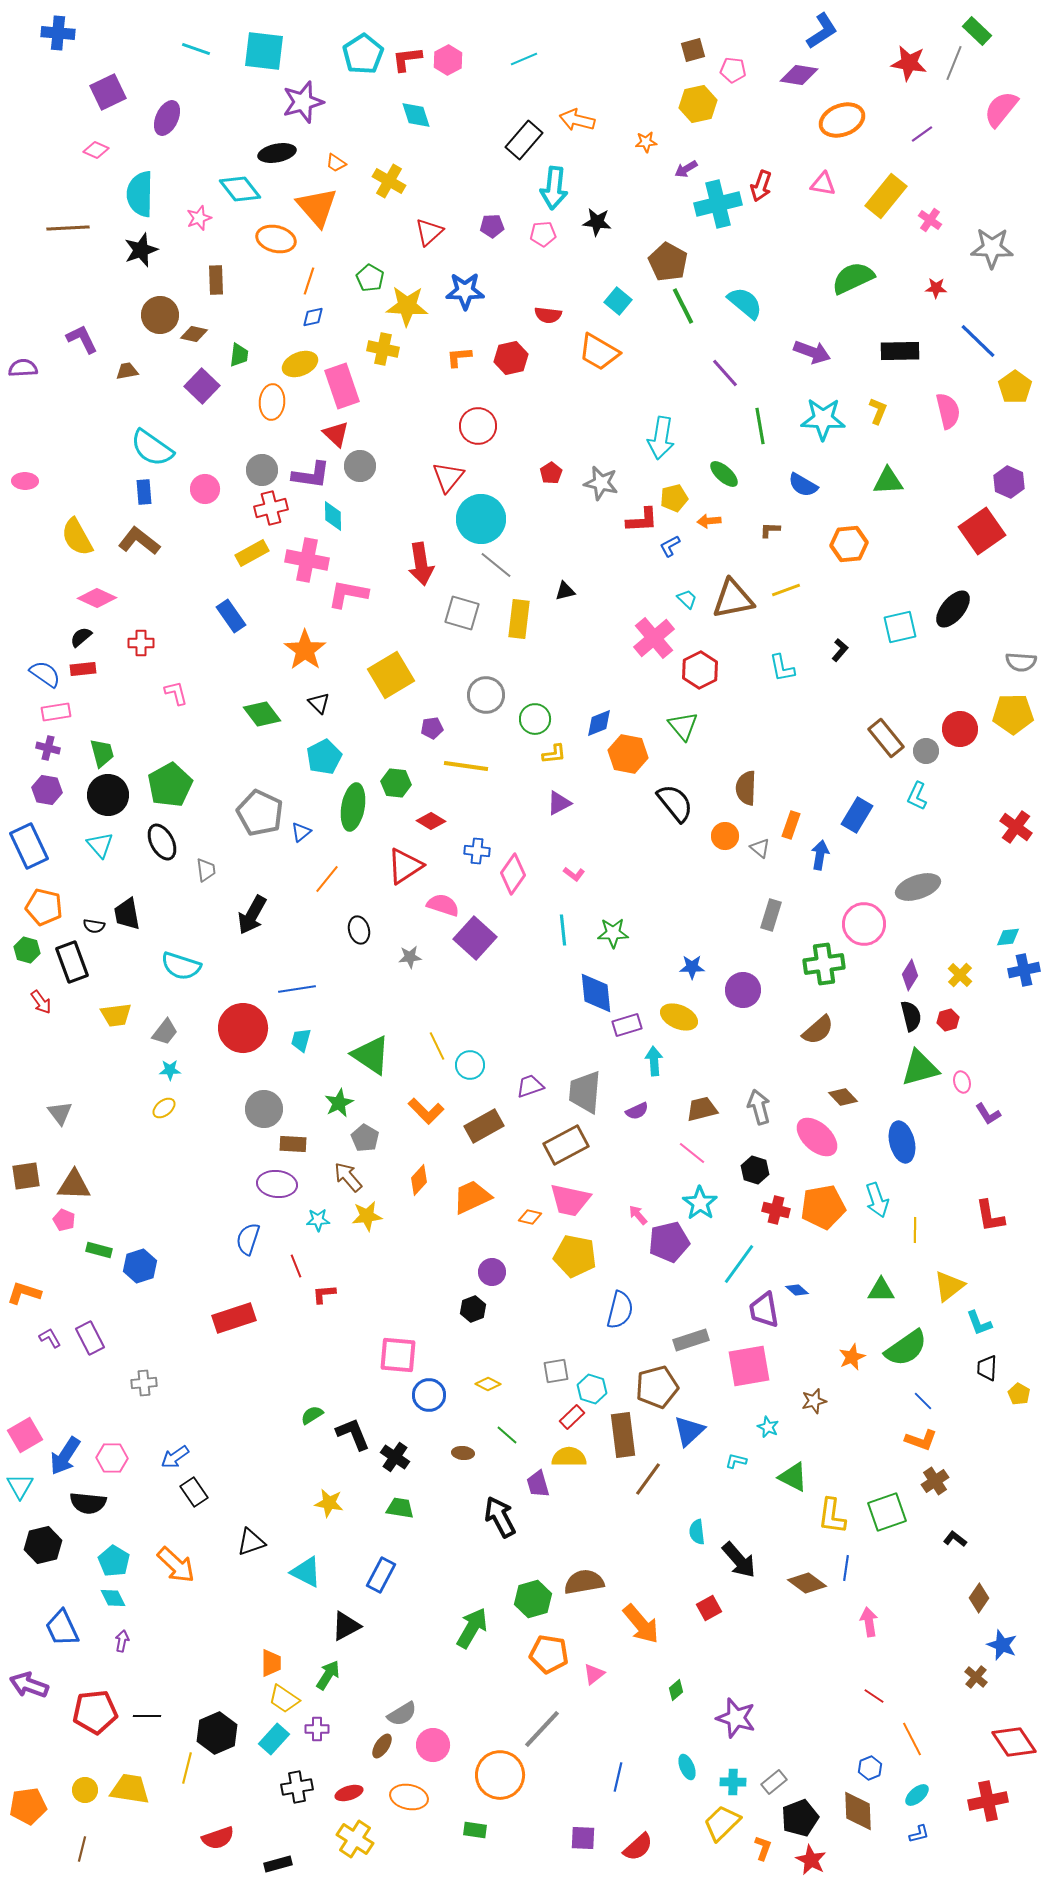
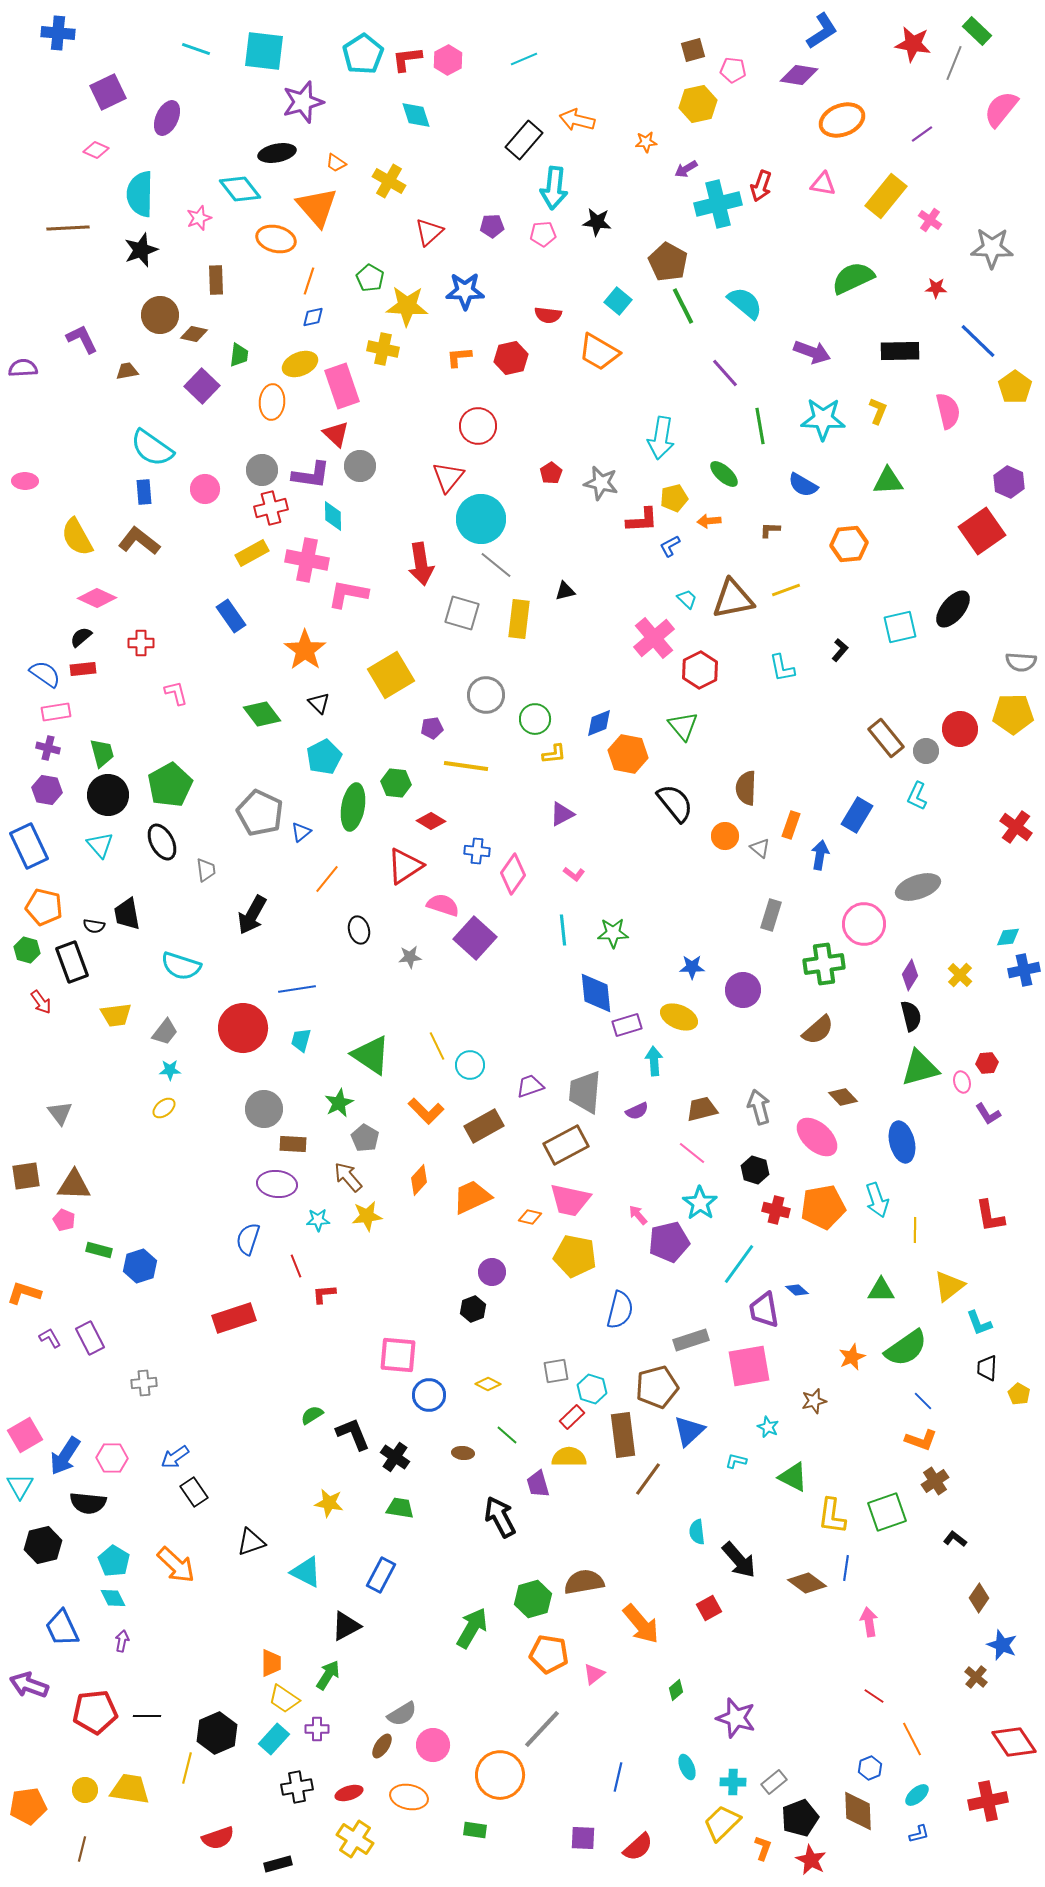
red star at (909, 63): moved 4 px right, 19 px up
purple triangle at (559, 803): moved 3 px right, 11 px down
red hexagon at (948, 1020): moved 39 px right, 43 px down; rotated 10 degrees clockwise
